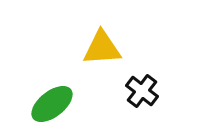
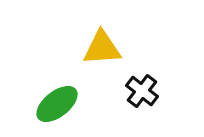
green ellipse: moved 5 px right
